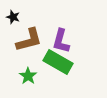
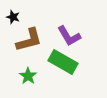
purple L-shape: moved 8 px right, 5 px up; rotated 45 degrees counterclockwise
green rectangle: moved 5 px right
